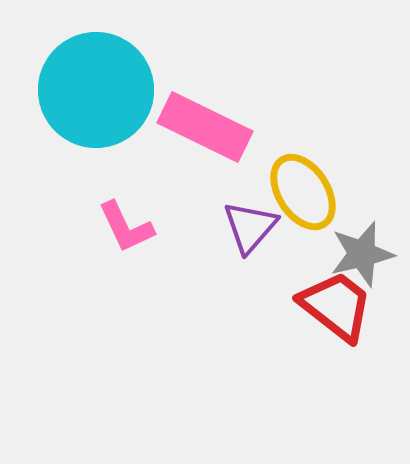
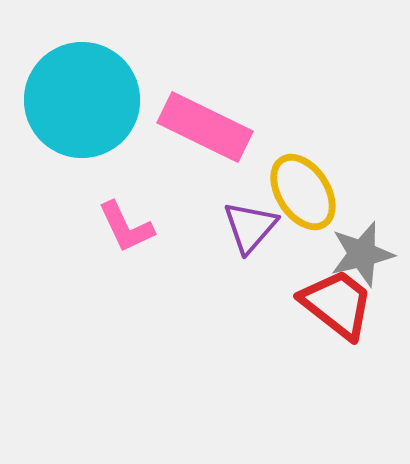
cyan circle: moved 14 px left, 10 px down
red trapezoid: moved 1 px right, 2 px up
